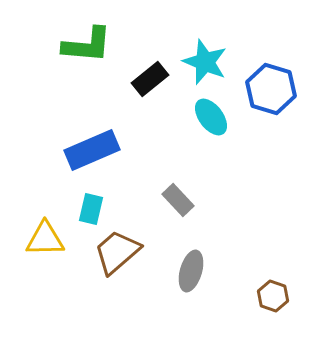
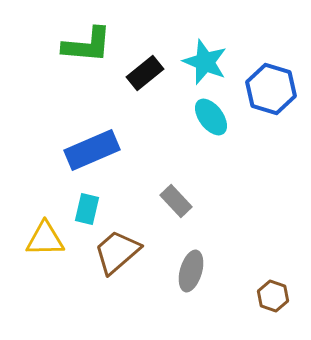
black rectangle: moved 5 px left, 6 px up
gray rectangle: moved 2 px left, 1 px down
cyan rectangle: moved 4 px left
